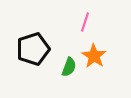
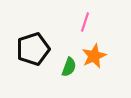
orange star: rotated 15 degrees clockwise
